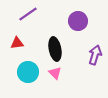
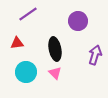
cyan circle: moved 2 px left
